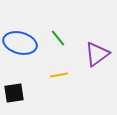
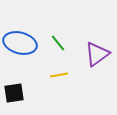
green line: moved 5 px down
